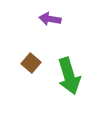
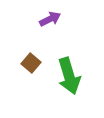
purple arrow: rotated 145 degrees clockwise
